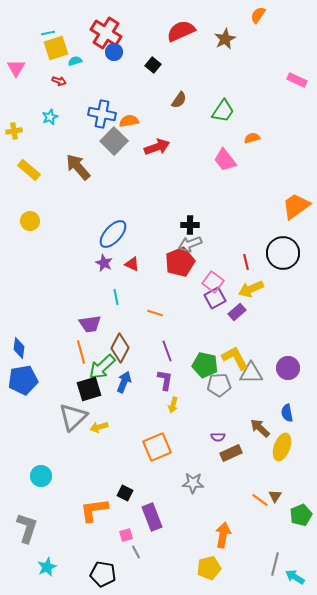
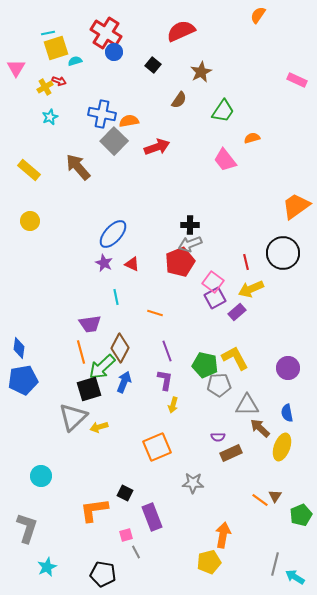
brown star at (225, 39): moved 24 px left, 33 px down
yellow cross at (14, 131): moved 31 px right, 44 px up; rotated 21 degrees counterclockwise
gray triangle at (251, 373): moved 4 px left, 32 px down
yellow pentagon at (209, 568): moved 6 px up
